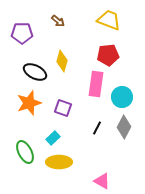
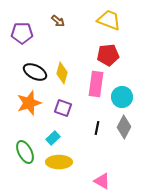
yellow diamond: moved 12 px down
black line: rotated 16 degrees counterclockwise
